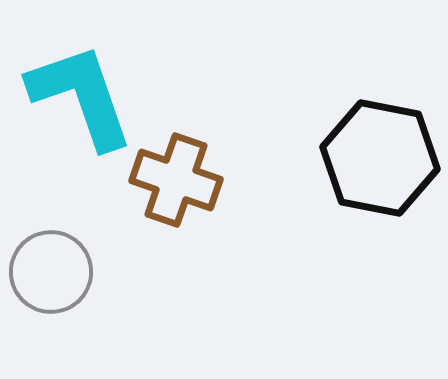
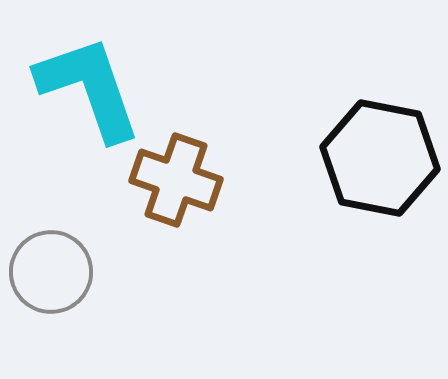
cyan L-shape: moved 8 px right, 8 px up
